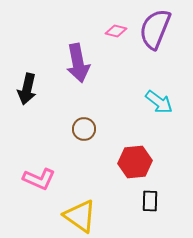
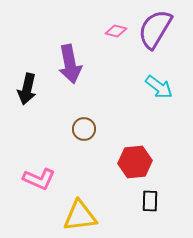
purple semicircle: rotated 9 degrees clockwise
purple arrow: moved 8 px left, 1 px down
cyan arrow: moved 15 px up
yellow triangle: rotated 42 degrees counterclockwise
